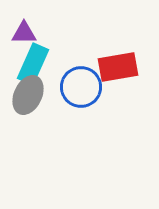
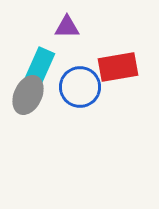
purple triangle: moved 43 px right, 6 px up
cyan rectangle: moved 6 px right, 4 px down
blue circle: moved 1 px left
